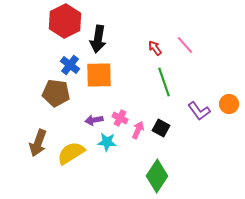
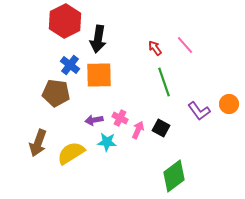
green diamond: moved 17 px right; rotated 20 degrees clockwise
